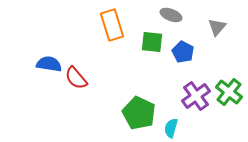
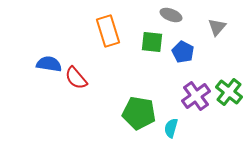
orange rectangle: moved 4 px left, 6 px down
green pentagon: rotated 16 degrees counterclockwise
